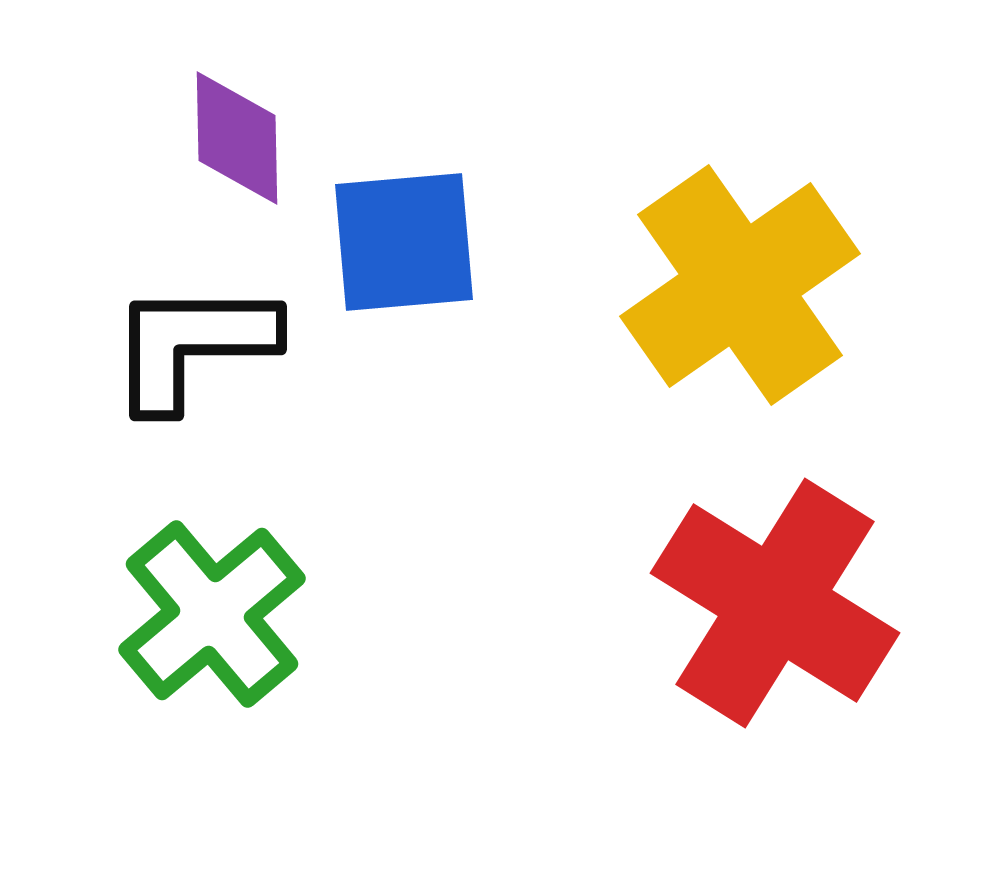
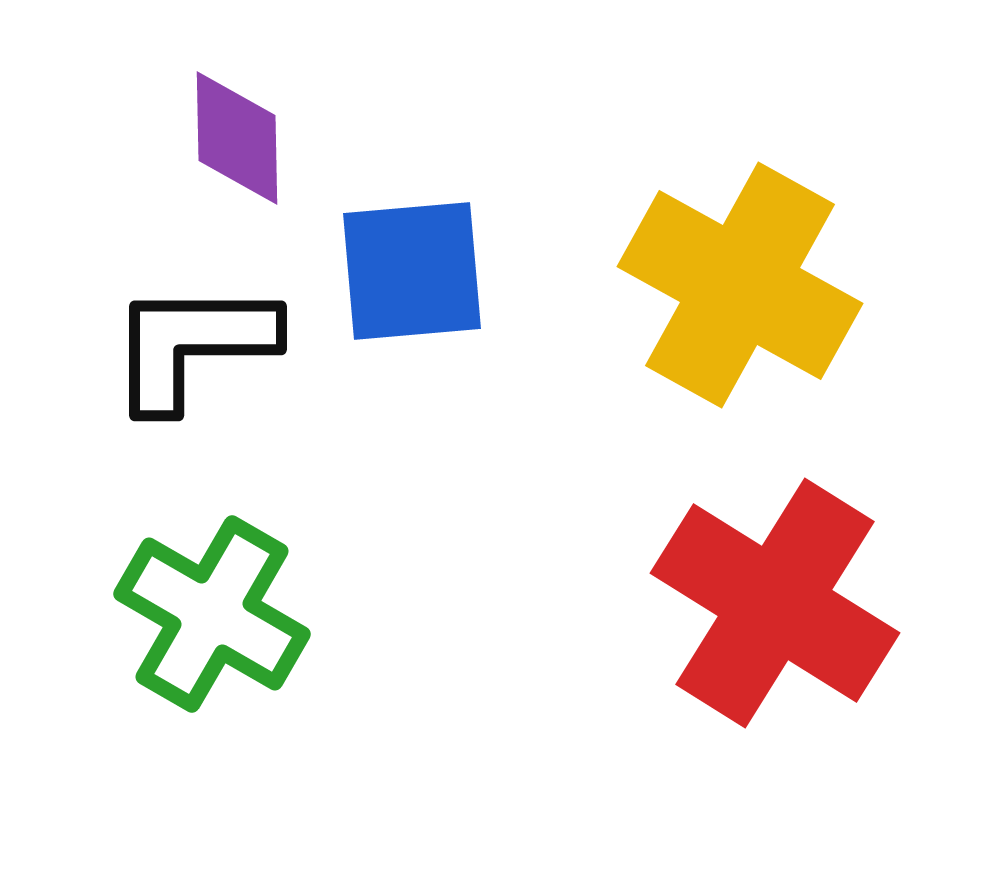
blue square: moved 8 px right, 29 px down
yellow cross: rotated 26 degrees counterclockwise
green cross: rotated 20 degrees counterclockwise
